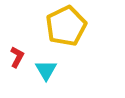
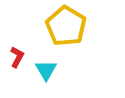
yellow pentagon: rotated 15 degrees counterclockwise
